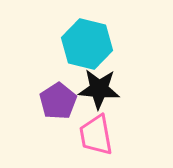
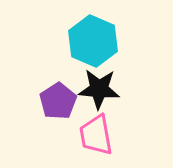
cyan hexagon: moved 6 px right, 3 px up; rotated 9 degrees clockwise
